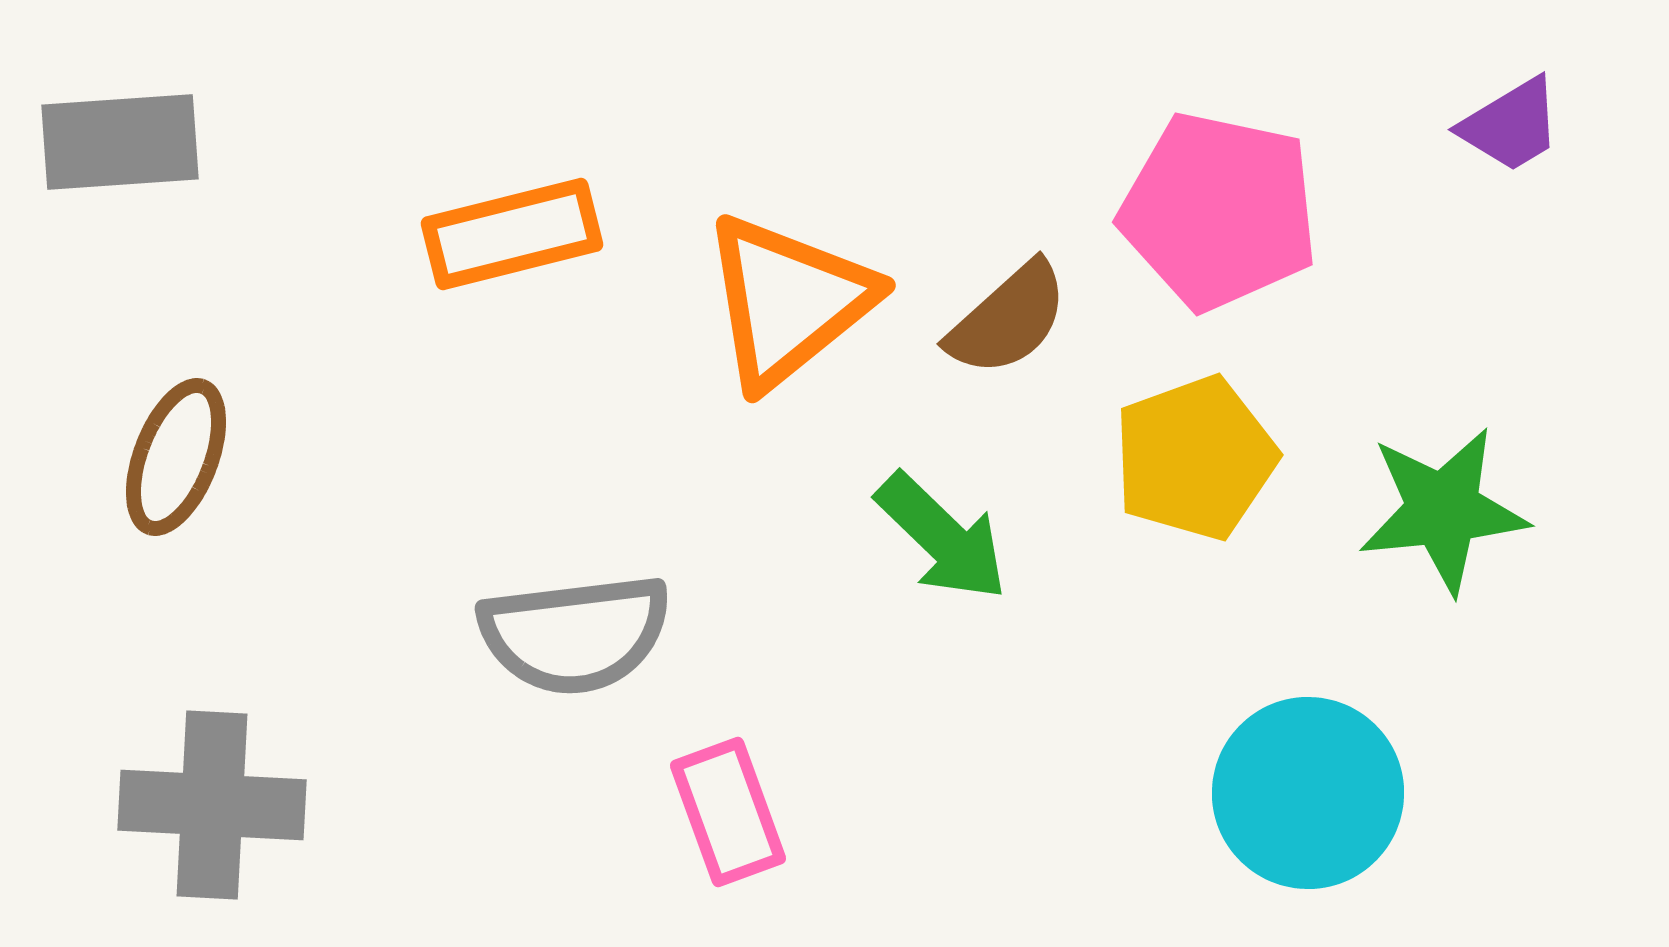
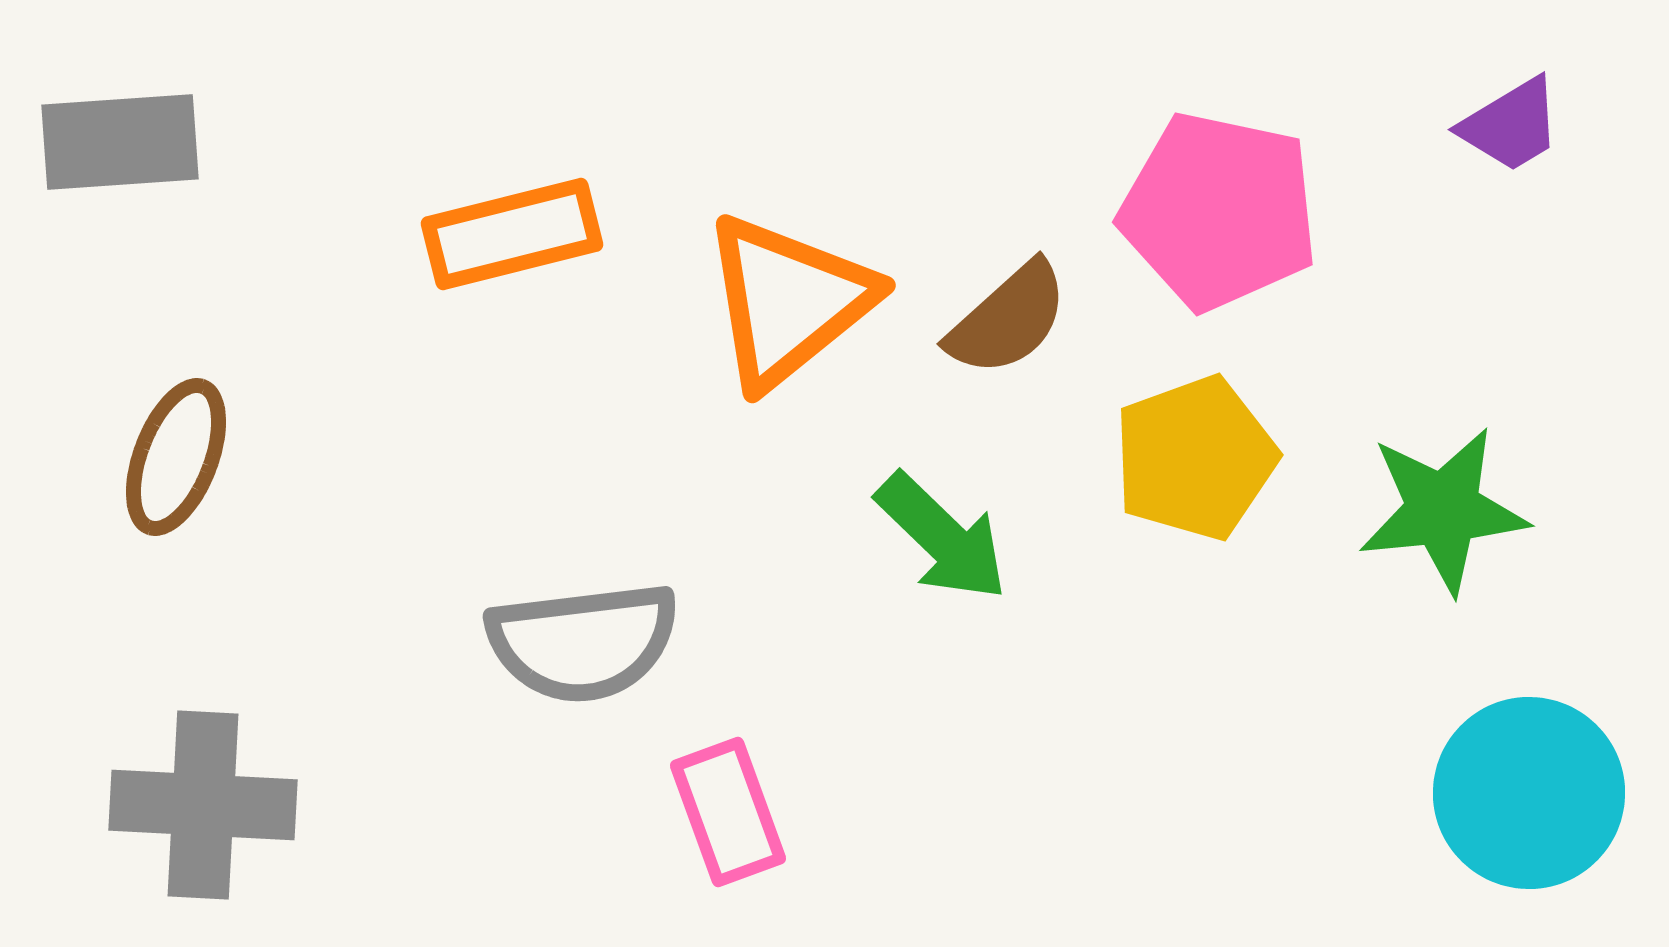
gray semicircle: moved 8 px right, 8 px down
cyan circle: moved 221 px right
gray cross: moved 9 px left
